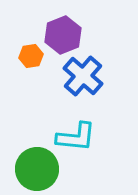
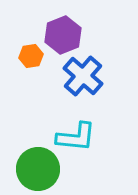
green circle: moved 1 px right
